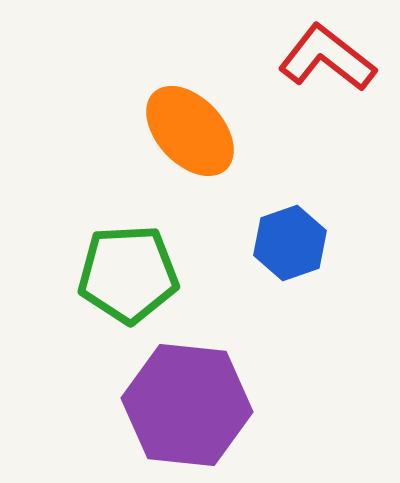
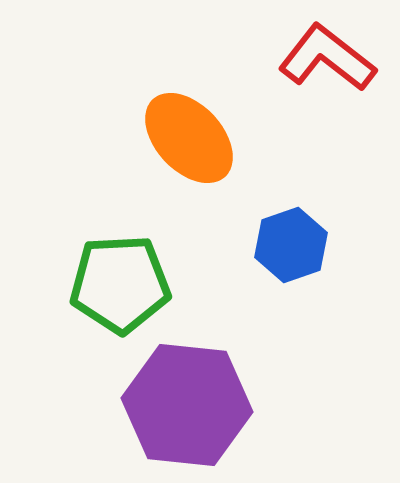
orange ellipse: moved 1 px left, 7 px down
blue hexagon: moved 1 px right, 2 px down
green pentagon: moved 8 px left, 10 px down
